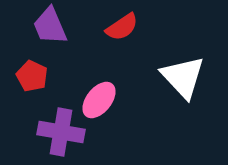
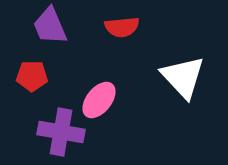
red semicircle: rotated 28 degrees clockwise
red pentagon: rotated 24 degrees counterclockwise
